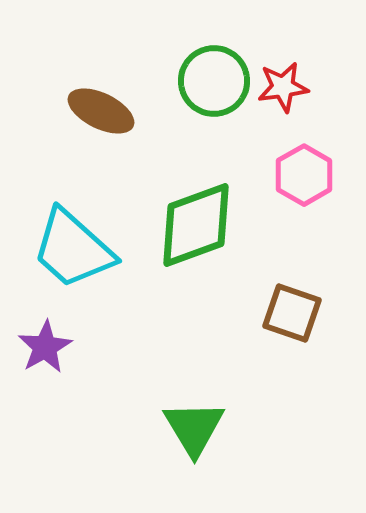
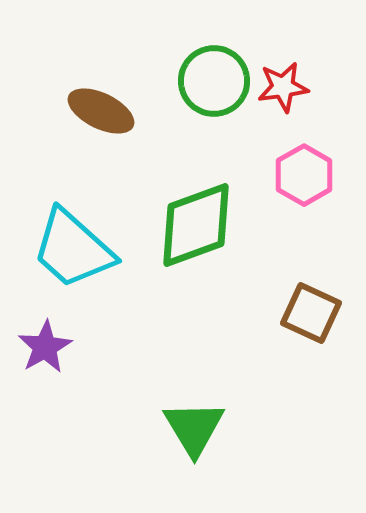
brown square: moved 19 px right; rotated 6 degrees clockwise
